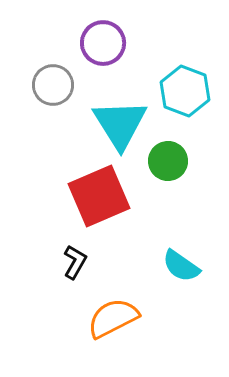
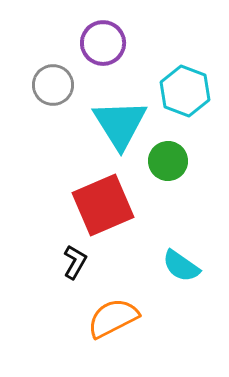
red square: moved 4 px right, 9 px down
